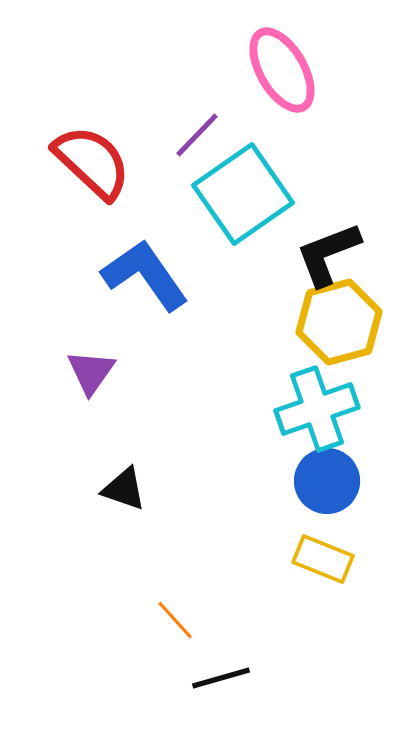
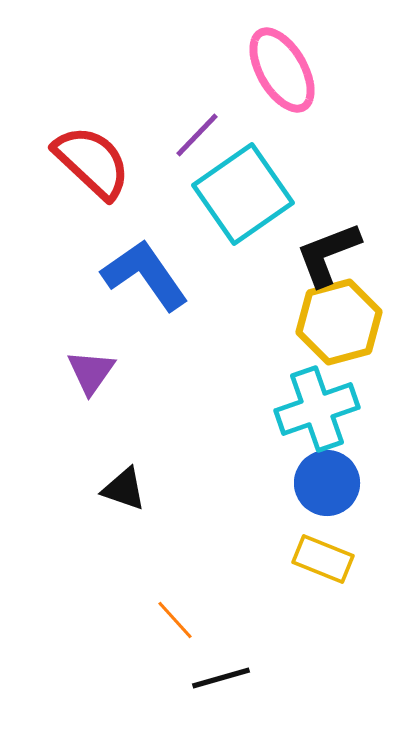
blue circle: moved 2 px down
